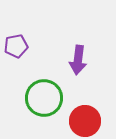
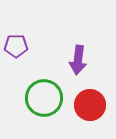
purple pentagon: rotated 10 degrees clockwise
red circle: moved 5 px right, 16 px up
